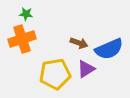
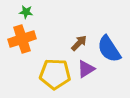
green star: moved 2 px up
brown arrow: rotated 66 degrees counterclockwise
blue semicircle: rotated 80 degrees clockwise
yellow pentagon: rotated 12 degrees clockwise
